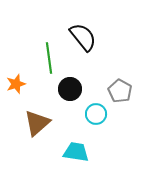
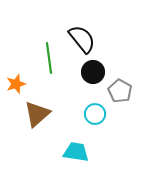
black semicircle: moved 1 px left, 2 px down
black circle: moved 23 px right, 17 px up
cyan circle: moved 1 px left
brown triangle: moved 9 px up
